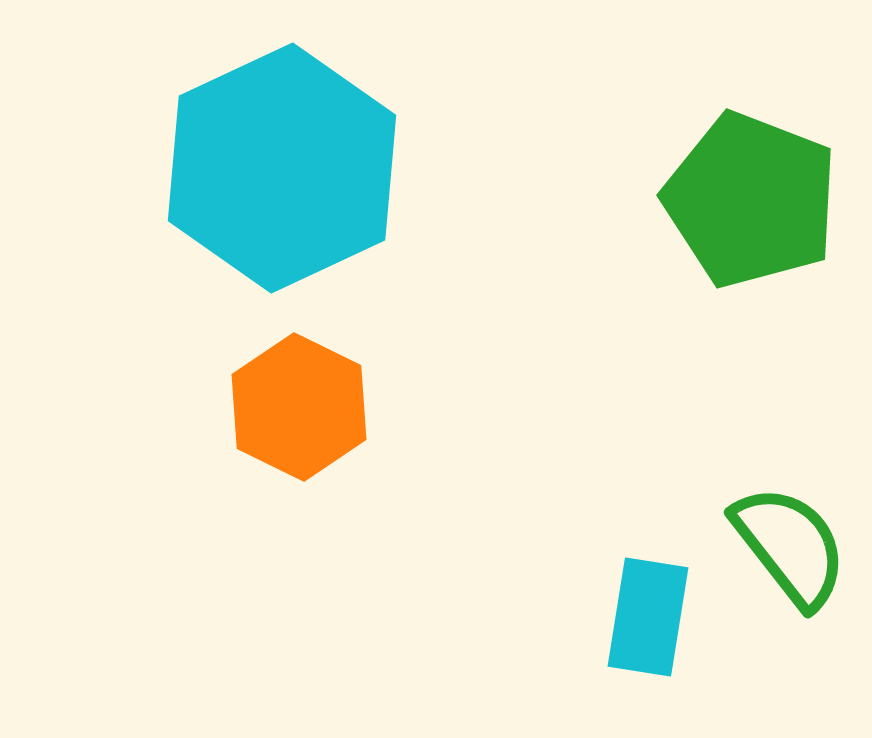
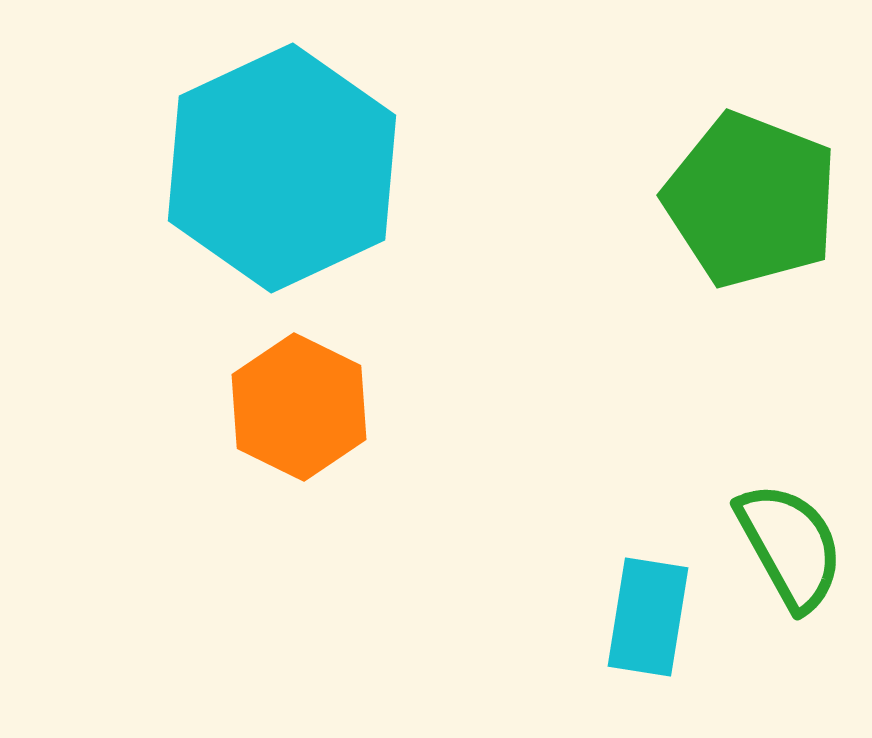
green semicircle: rotated 9 degrees clockwise
